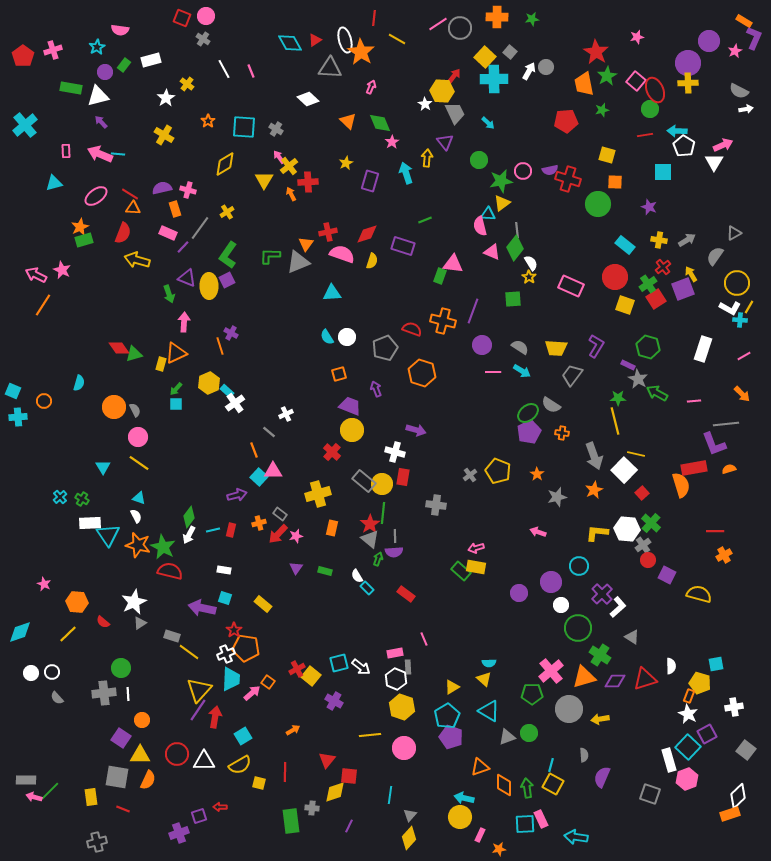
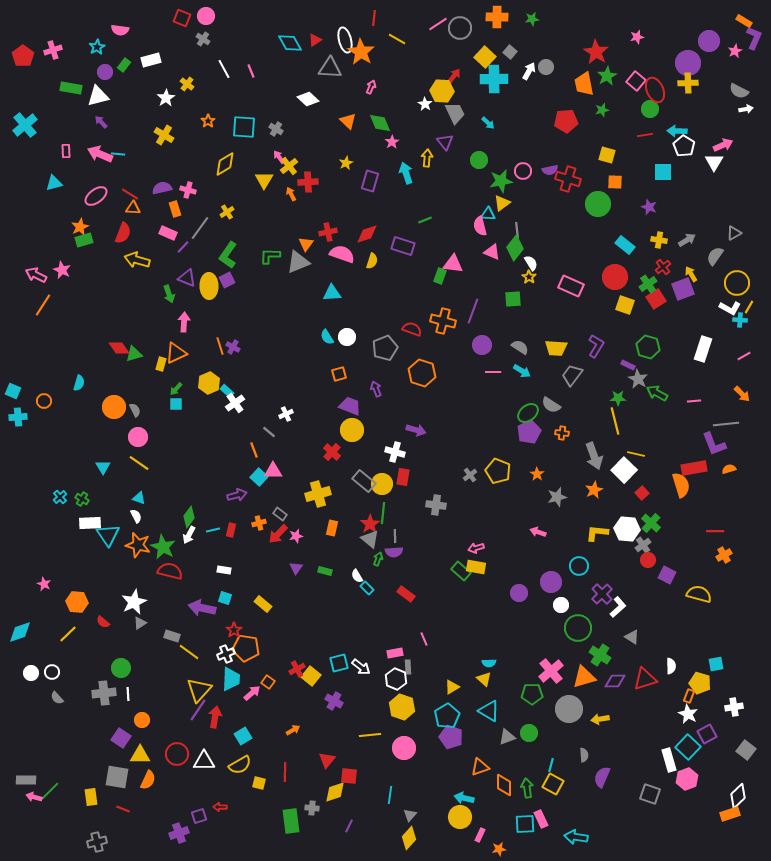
purple cross at (231, 333): moved 2 px right, 14 px down
